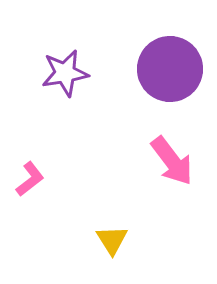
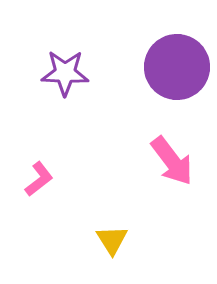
purple circle: moved 7 px right, 2 px up
purple star: rotated 12 degrees clockwise
pink L-shape: moved 9 px right
